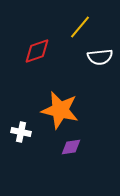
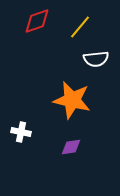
red diamond: moved 30 px up
white semicircle: moved 4 px left, 2 px down
orange star: moved 12 px right, 10 px up
